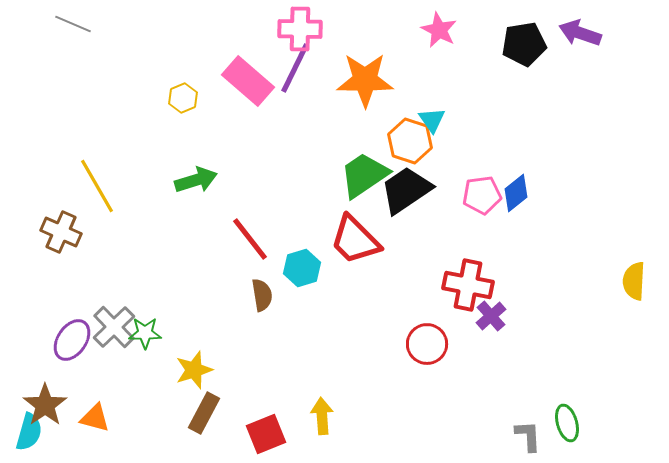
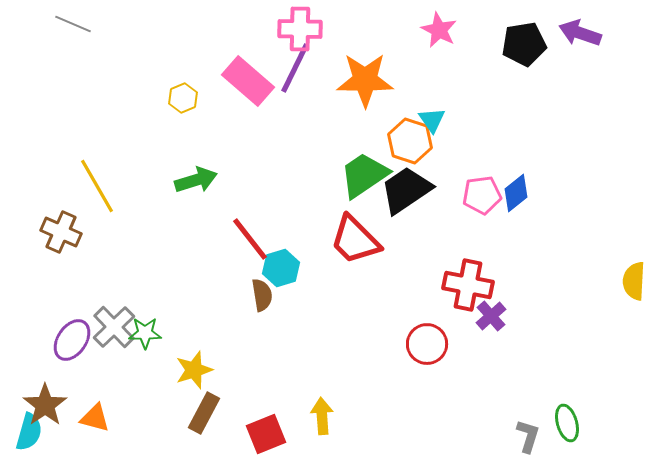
cyan hexagon: moved 21 px left
gray L-shape: rotated 20 degrees clockwise
